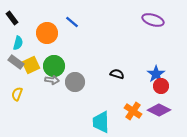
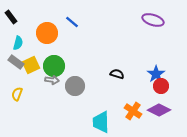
black rectangle: moved 1 px left, 1 px up
gray circle: moved 4 px down
